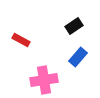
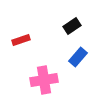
black rectangle: moved 2 px left
red rectangle: rotated 48 degrees counterclockwise
